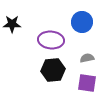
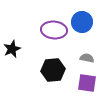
black star: moved 25 px down; rotated 24 degrees counterclockwise
purple ellipse: moved 3 px right, 10 px up
gray semicircle: rotated 24 degrees clockwise
